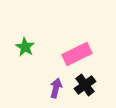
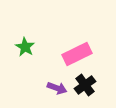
purple arrow: moved 1 px right; rotated 96 degrees clockwise
